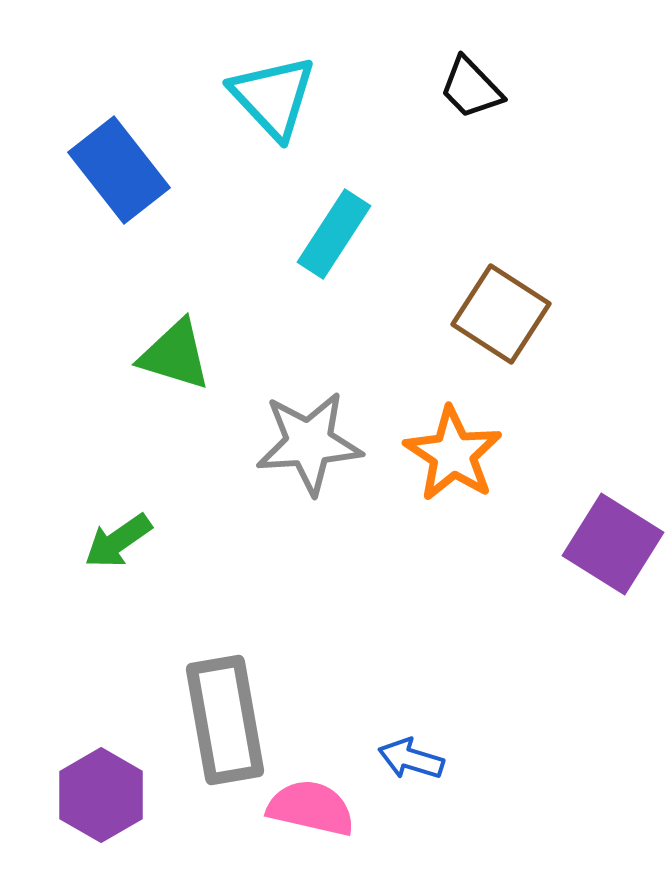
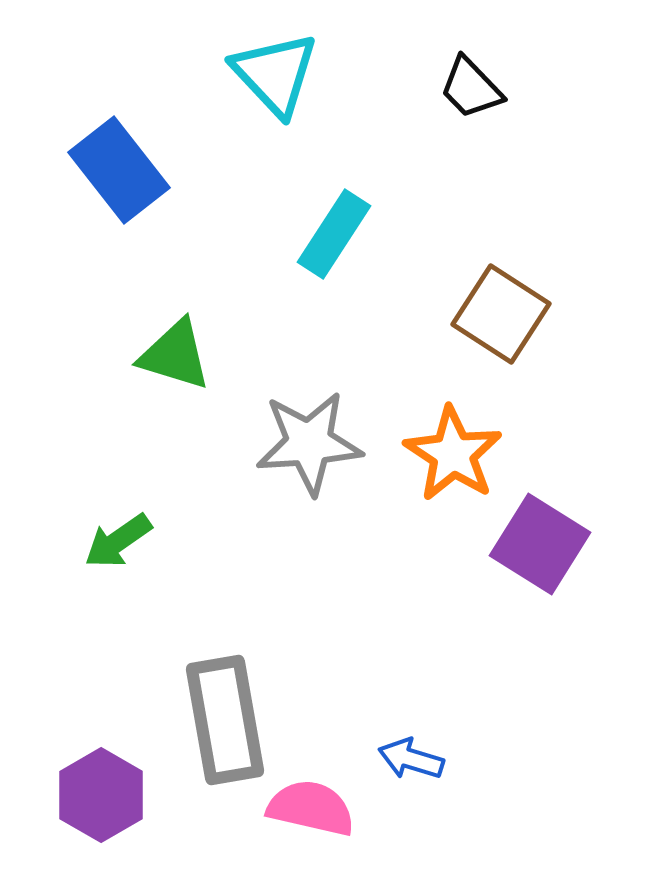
cyan triangle: moved 2 px right, 23 px up
purple square: moved 73 px left
